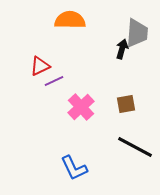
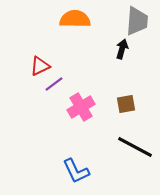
orange semicircle: moved 5 px right, 1 px up
gray trapezoid: moved 12 px up
purple line: moved 3 px down; rotated 12 degrees counterclockwise
pink cross: rotated 12 degrees clockwise
blue L-shape: moved 2 px right, 3 px down
